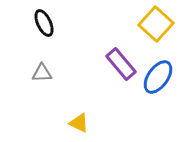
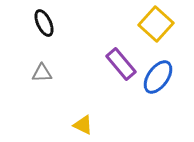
yellow triangle: moved 4 px right, 2 px down
